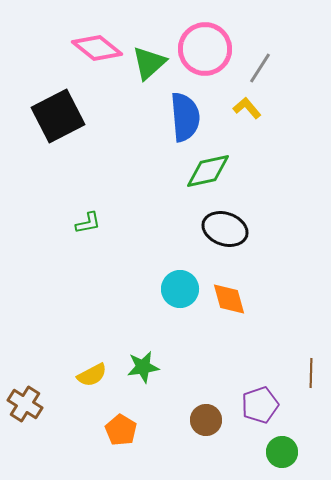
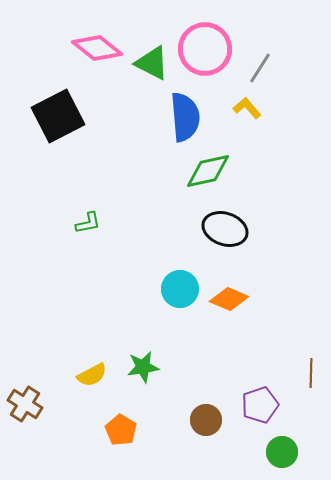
green triangle: moved 3 px right; rotated 51 degrees counterclockwise
orange diamond: rotated 51 degrees counterclockwise
